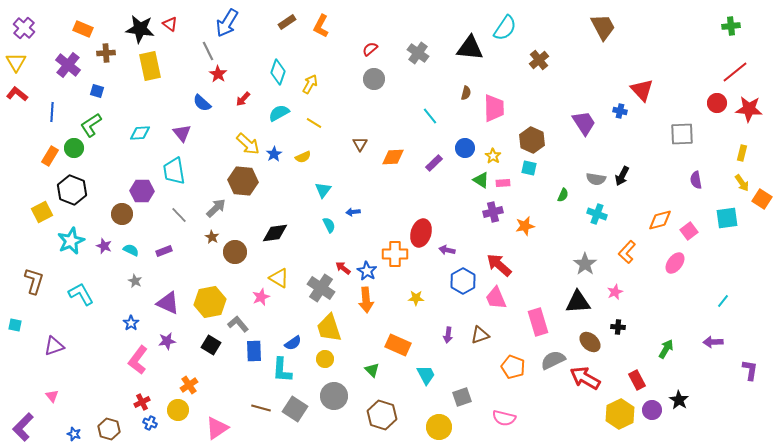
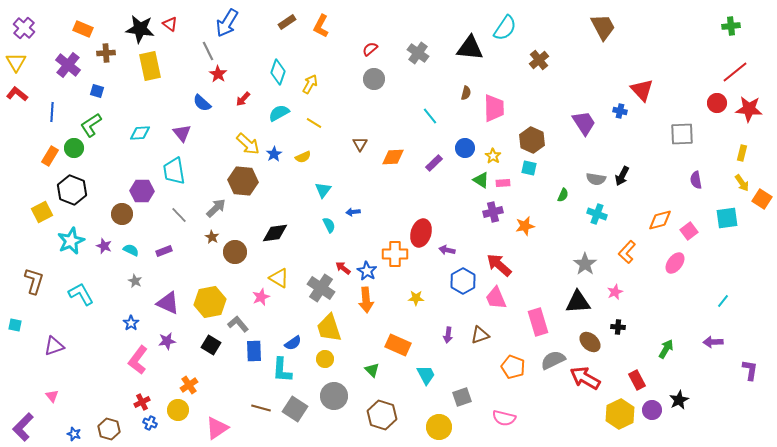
black star at (679, 400): rotated 12 degrees clockwise
